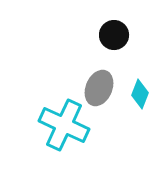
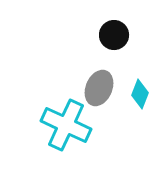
cyan cross: moved 2 px right
